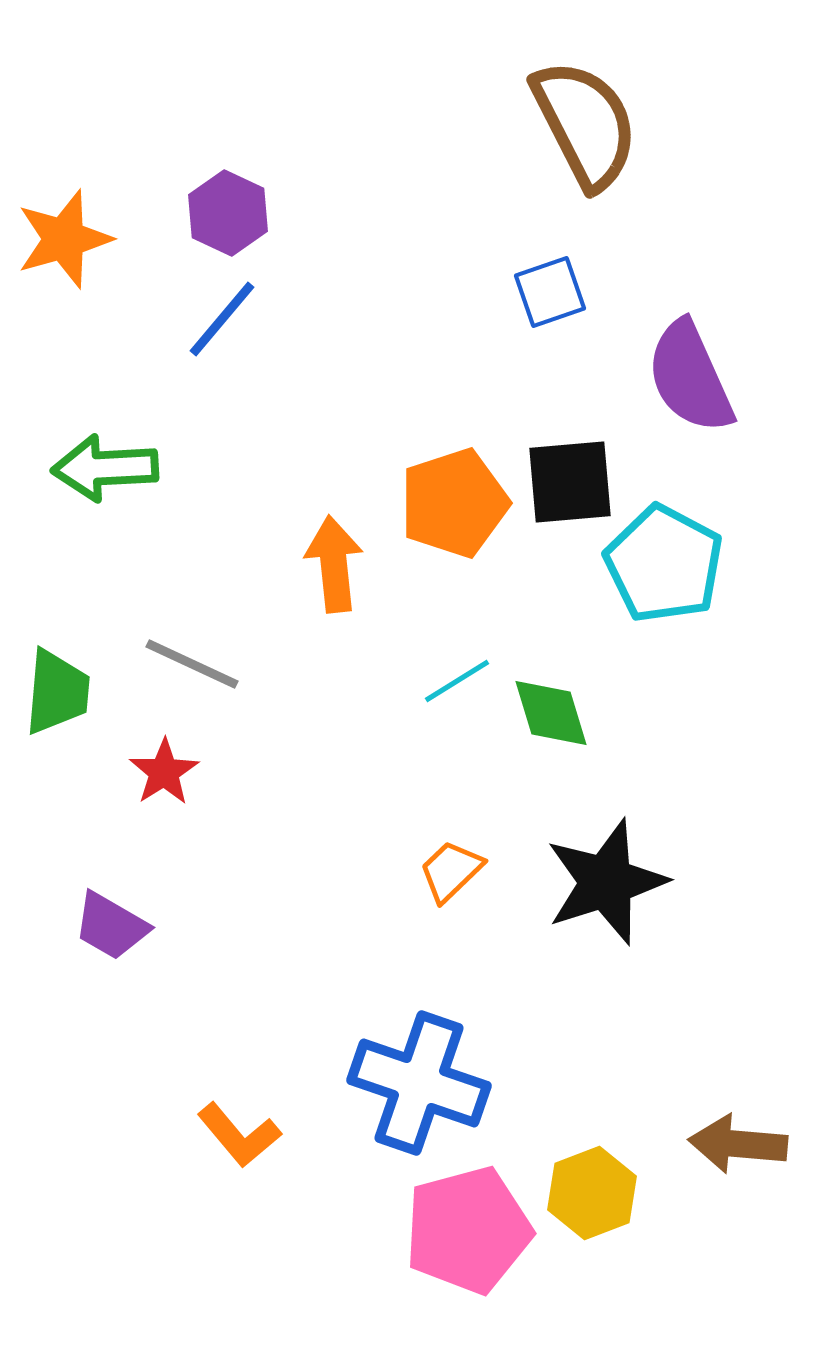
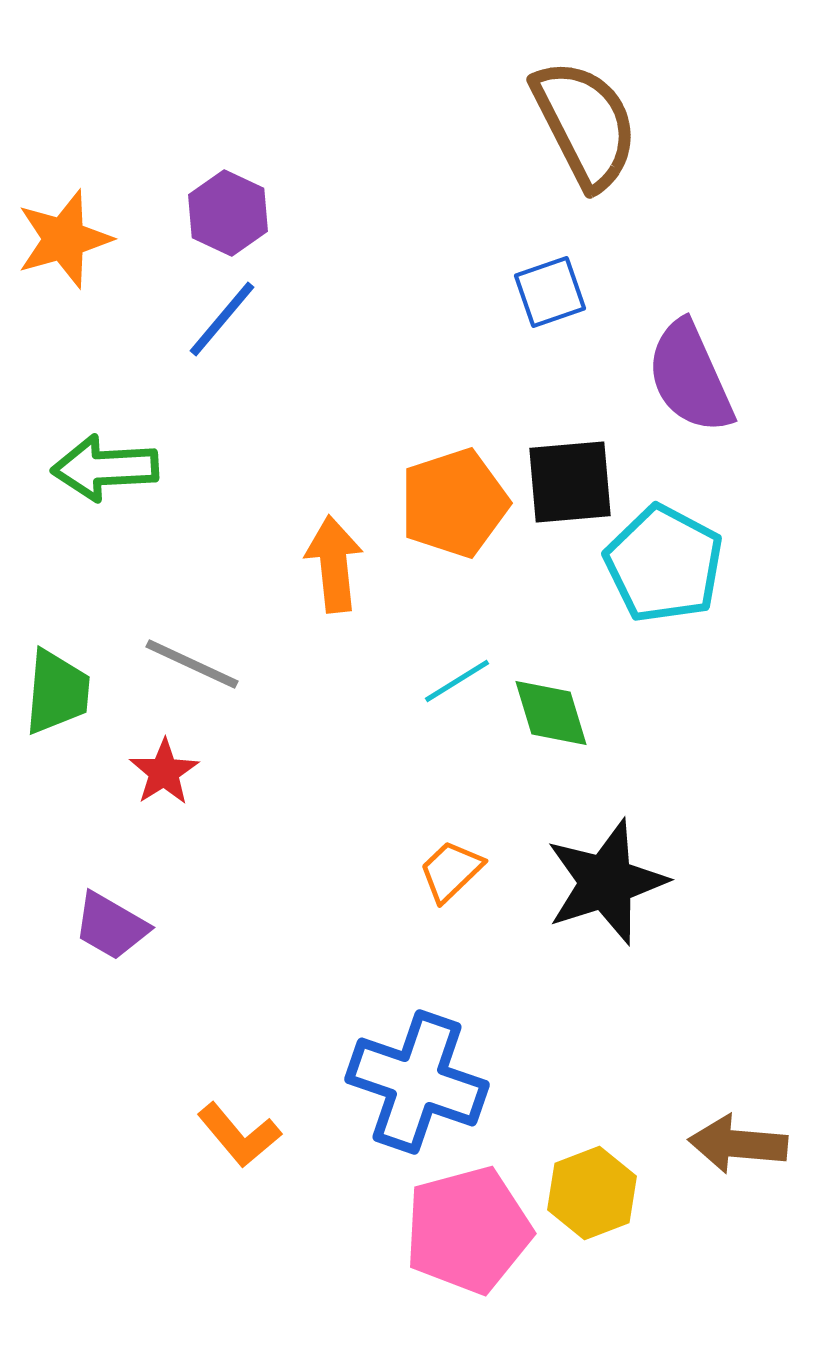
blue cross: moved 2 px left, 1 px up
